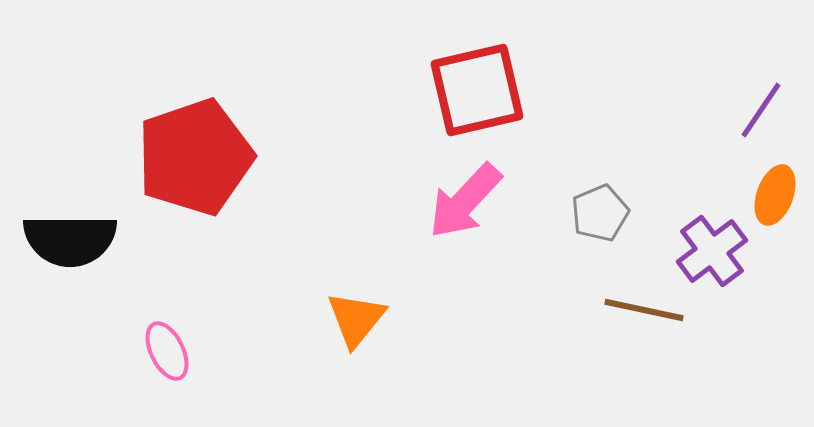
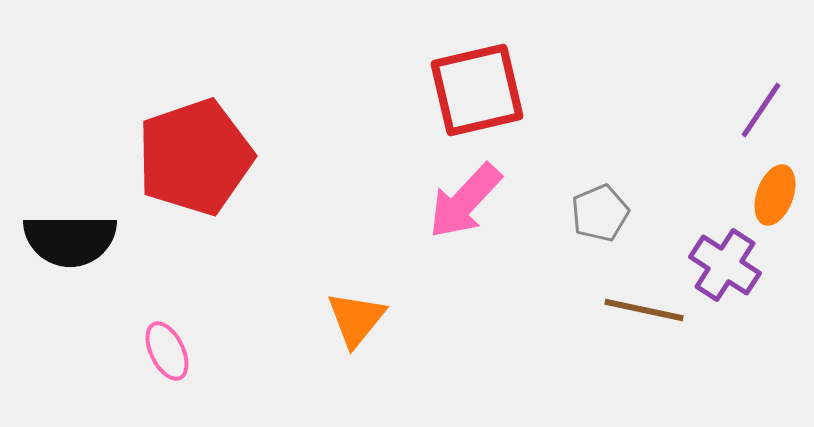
purple cross: moved 13 px right, 14 px down; rotated 20 degrees counterclockwise
